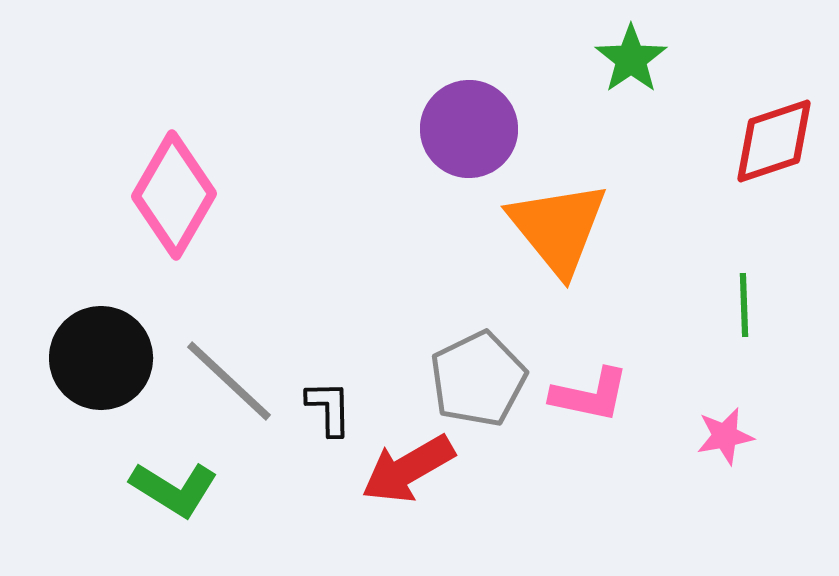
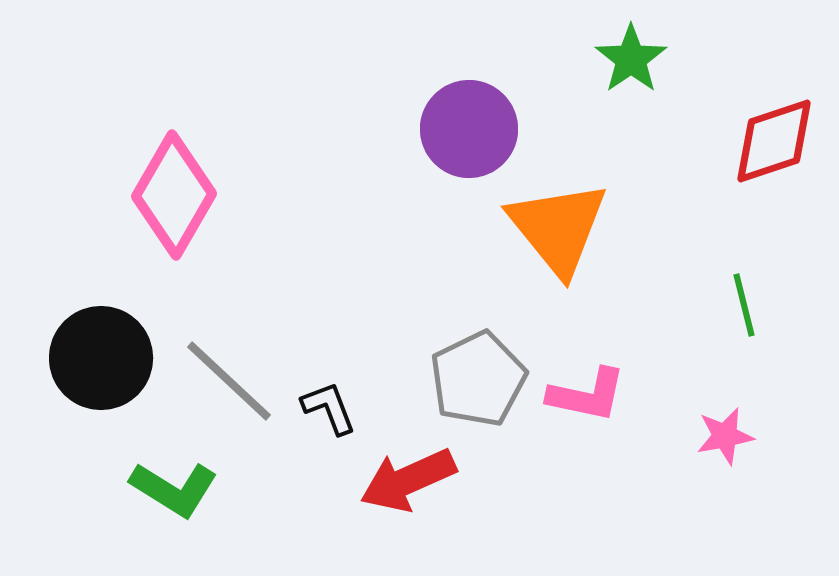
green line: rotated 12 degrees counterclockwise
pink L-shape: moved 3 px left
black L-shape: rotated 20 degrees counterclockwise
red arrow: moved 11 px down; rotated 6 degrees clockwise
